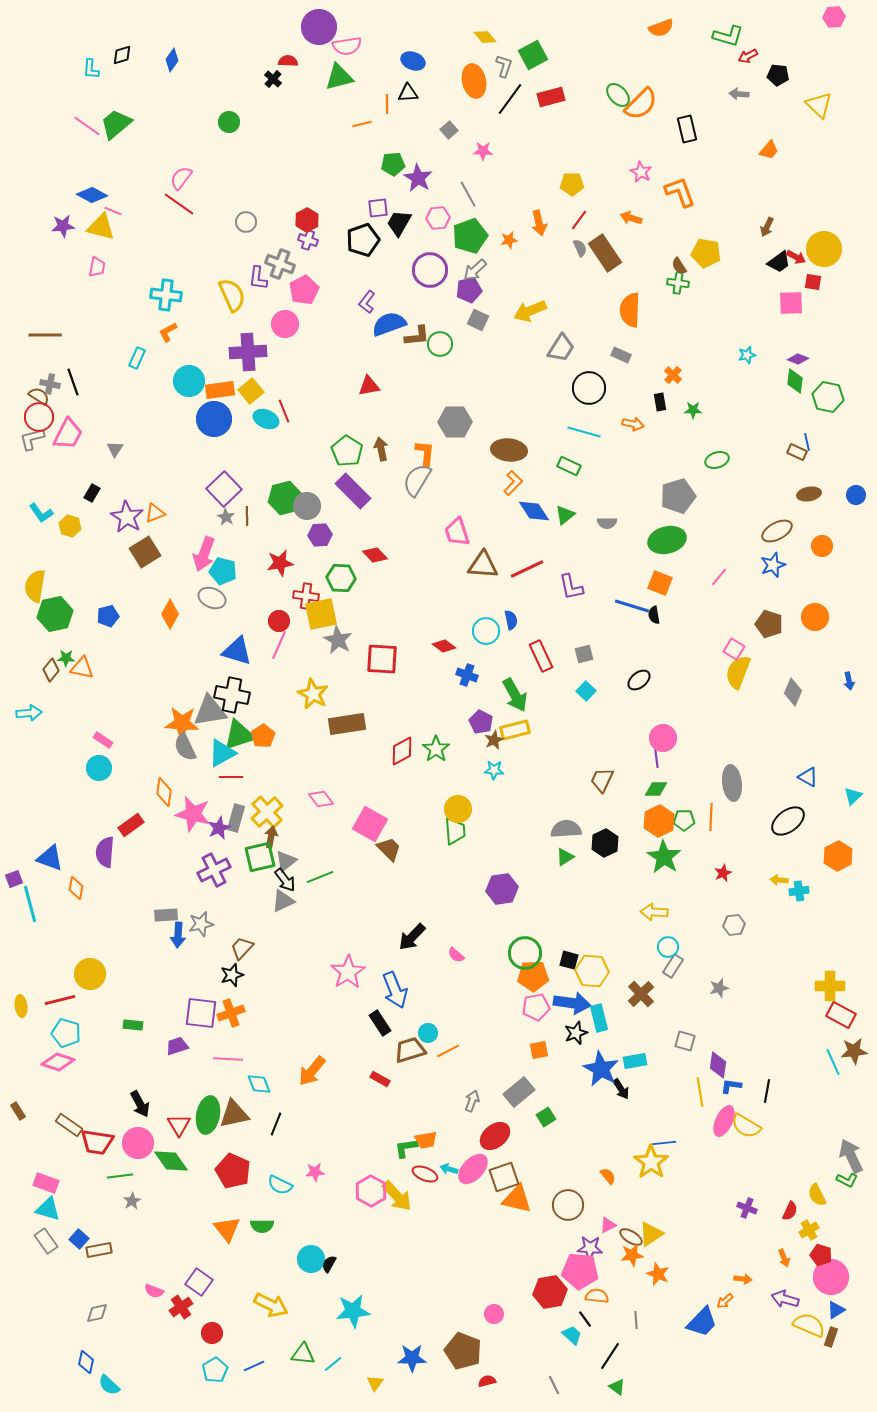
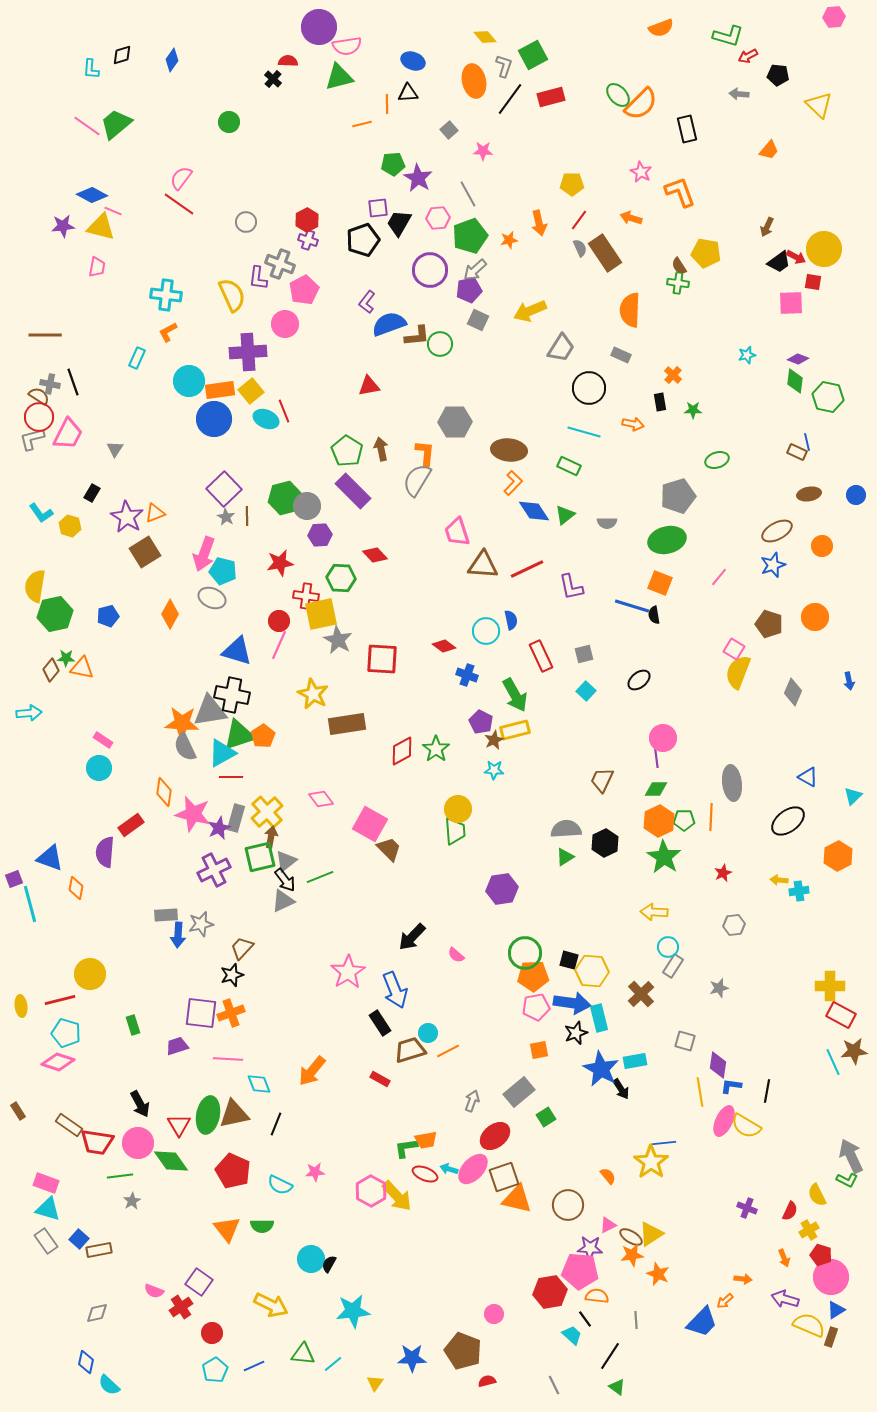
green rectangle at (133, 1025): rotated 66 degrees clockwise
